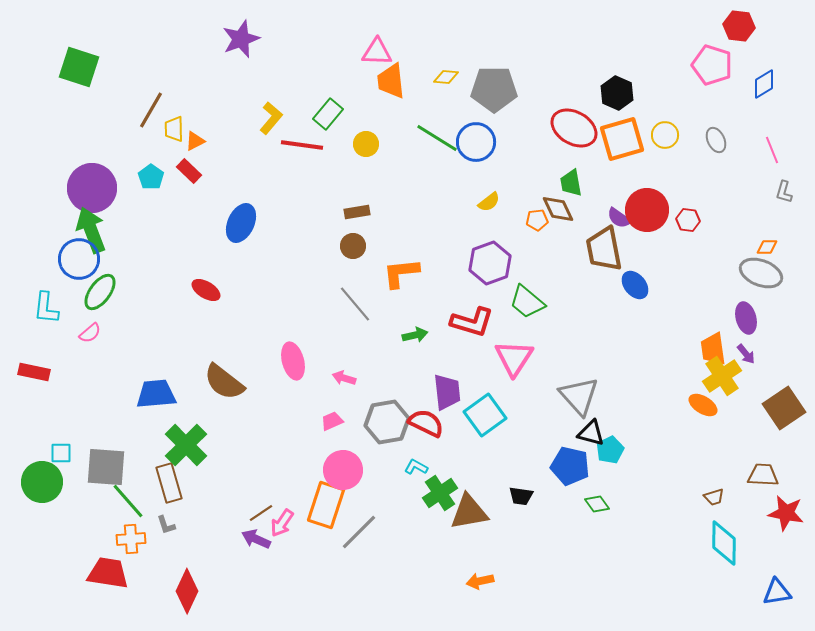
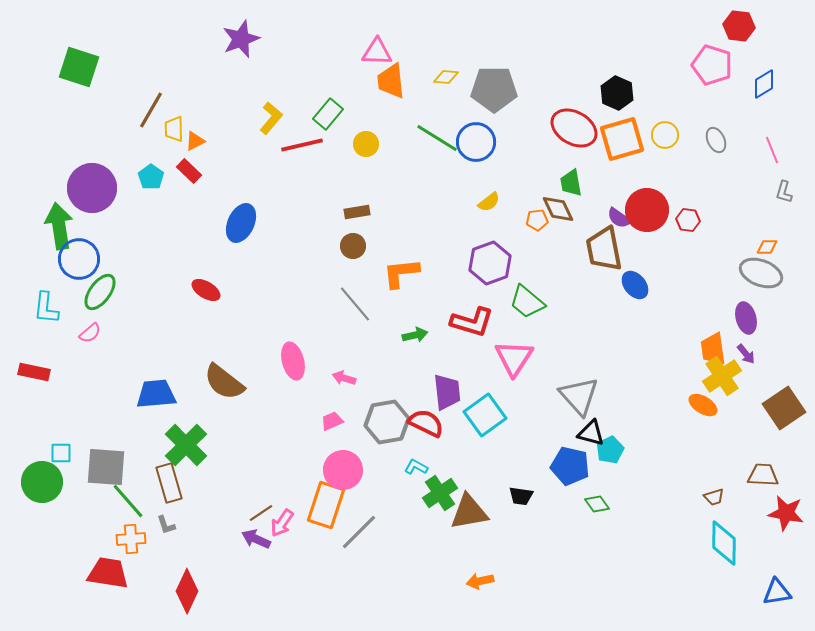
red line at (302, 145): rotated 21 degrees counterclockwise
green arrow at (91, 230): moved 32 px left, 4 px up; rotated 12 degrees clockwise
